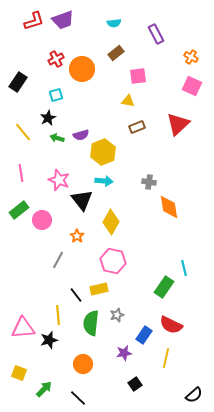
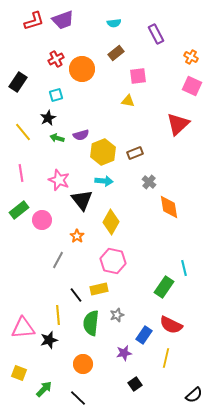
brown rectangle at (137, 127): moved 2 px left, 26 px down
gray cross at (149, 182): rotated 32 degrees clockwise
